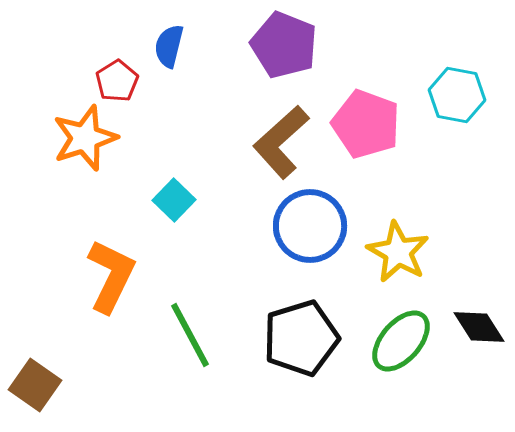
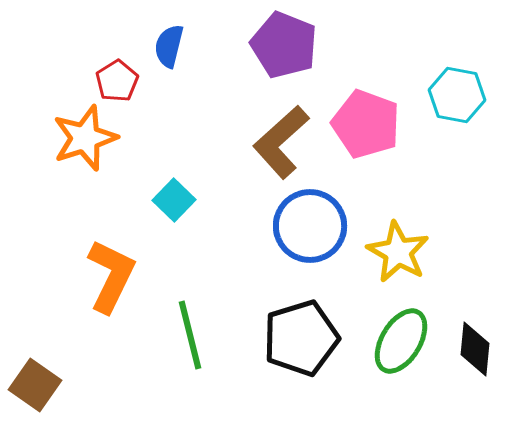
black diamond: moved 4 px left, 22 px down; rotated 38 degrees clockwise
green line: rotated 14 degrees clockwise
green ellipse: rotated 10 degrees counterclockwise
